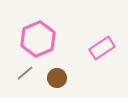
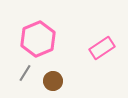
gray line: rotated 18 degrees counterclockwise
brown circle: moved 4 px left, 3 px down
